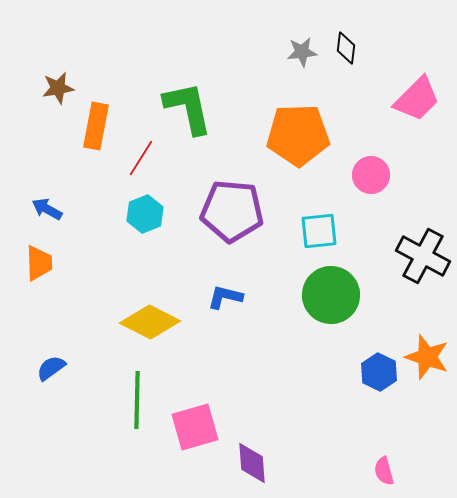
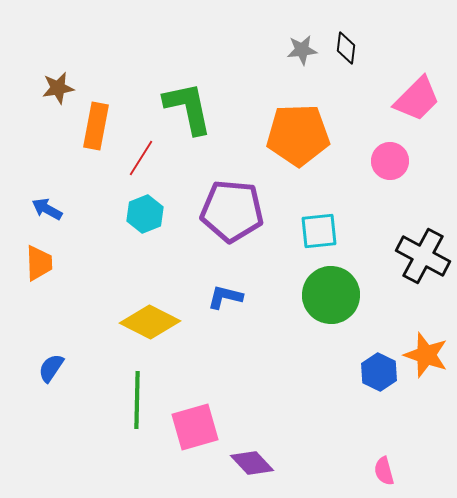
gray star: moved 2 px up
pink circle: moved 19 px right, 14 px up
orange star: moved 1 px left, 2 px up
blue semicircle: rotated 20 degrees counterclockwise
purple diamond: rotated 39 degrees counterclockwise
